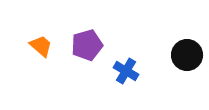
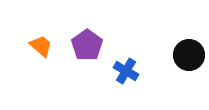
purple pentagon: rotated 20 degrees counterclockwise
black circle: moved 2 px right
